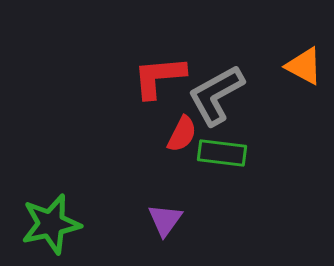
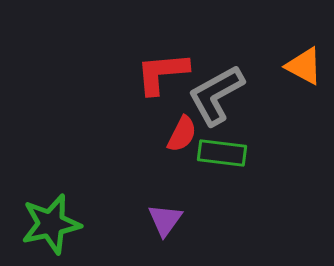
red L-shape: moved 3 px right, 4 px up
